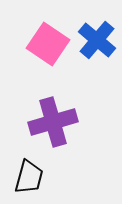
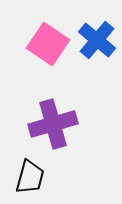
purple cross: moved 2 px down
black trapezoid: moved 1 px right
